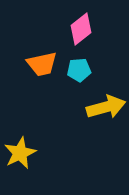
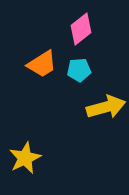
orange trapezoid: rotated 20 degrees counterclockwise
yellow star: moved 5 px right, 5 px down
